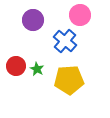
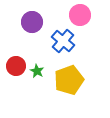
purple circle: moved 1 px left, 2 px down
blue cross: moved 2 px left
green star: moved 2 px down
yellow pentagon: rotated 16 degrees counterclockwise
